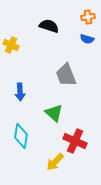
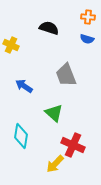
orange cross: rotated 16 degrees clockwise
black semicircle: moved 2 px down
blue arrow: moved 4 px right, 6 px up; rotated 126 degrees clockwise
red cross: moved 2 px left, 4 px down
yellow arrow: moved 2 px down
